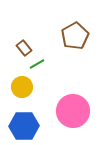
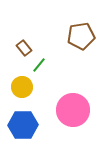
brown pentagon: moved 6 px right; rotated 20 degrees clockwise
green line: moved 2 px right, 1 px down; rotated 21 degrees counterclockwise
pink circle: moved 1 px up
blue hexagon: moved 1 px left, 1 px up
